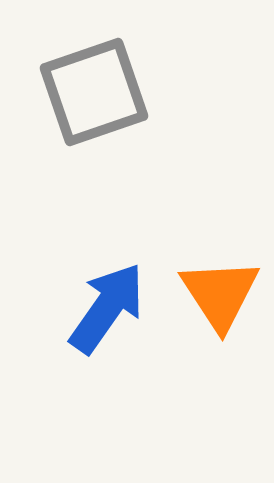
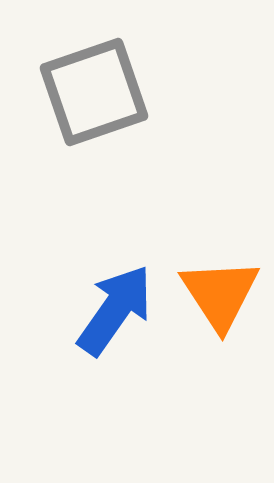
blue arrow: moved 8 px right, 2 px down
